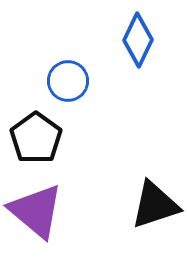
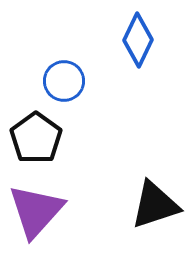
blue circle: moved 4 px left
purple triangle: rotated 32 degrees clockwise
